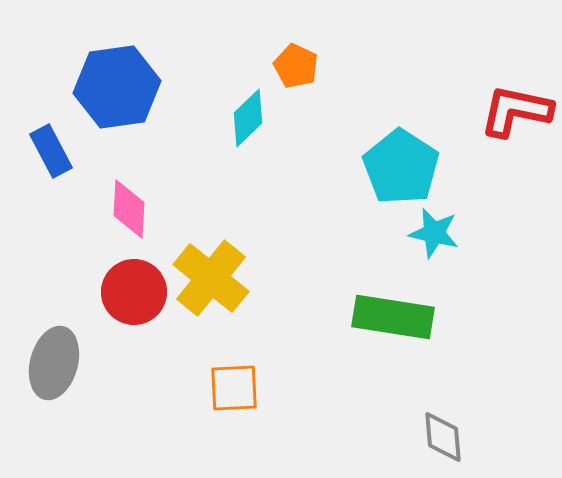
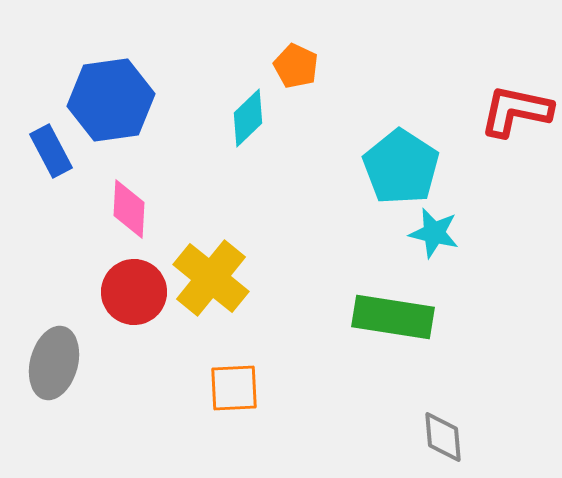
blue hexagon: moved 6 px left, 13 px down
